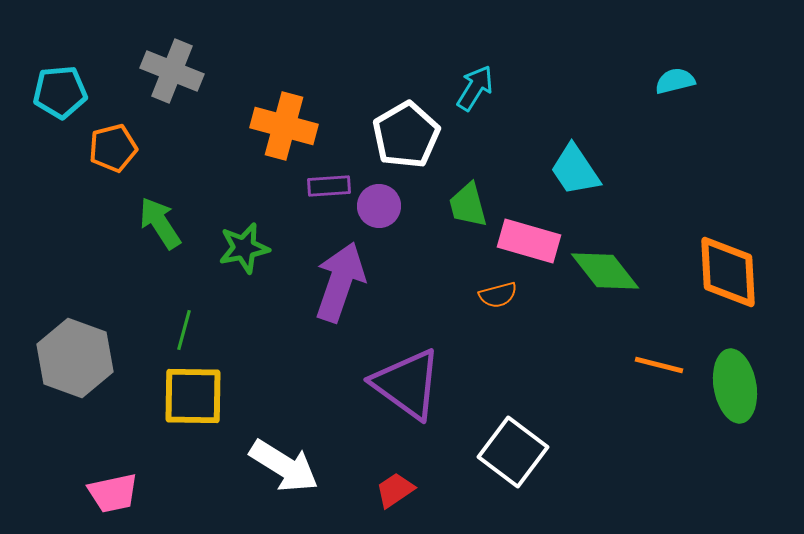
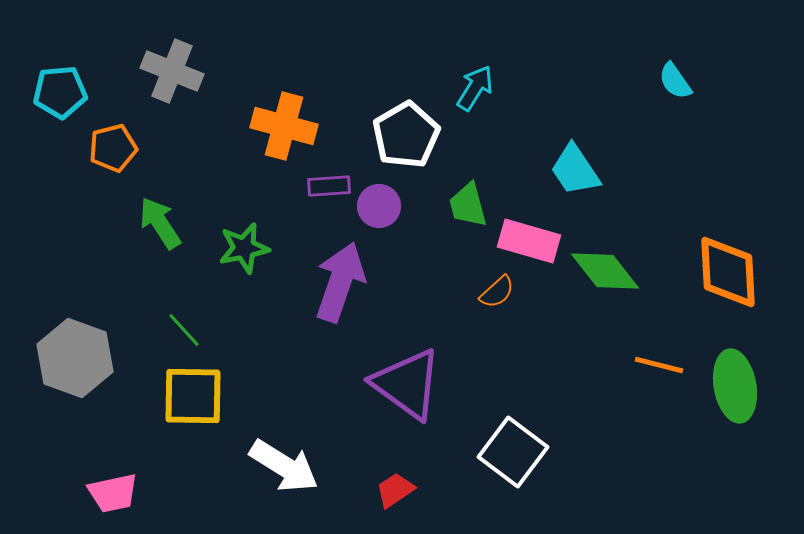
cyan semicircle: rotated 111 degrees counterclockwise
orange semicircle: moved 1 px left, 3 px up; rotated 27 degrees counterclockwise
green line: rotated 57 degrees counterclockwise
